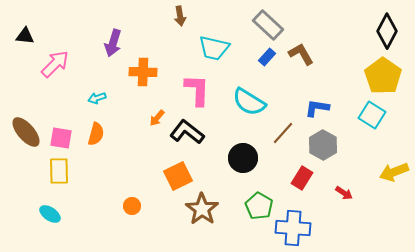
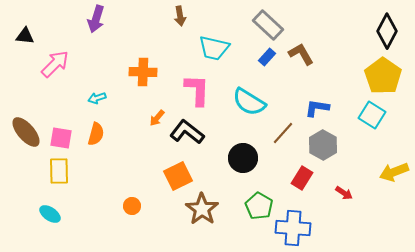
purple arrow: moved 17 px left, 24 px up
